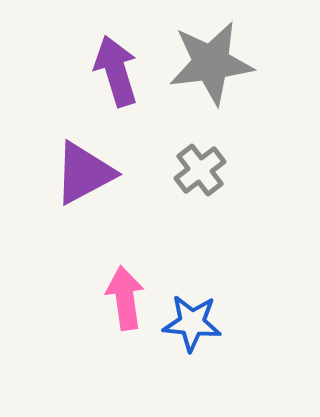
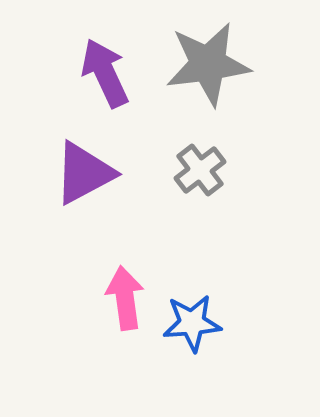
gray star: moved 3 px left, 1 px down
purple arrow: moved 11 px left, 2 px down; rotated 8 degrees counterclockwise
blue star: rotated 10 degrees counterclockwise
